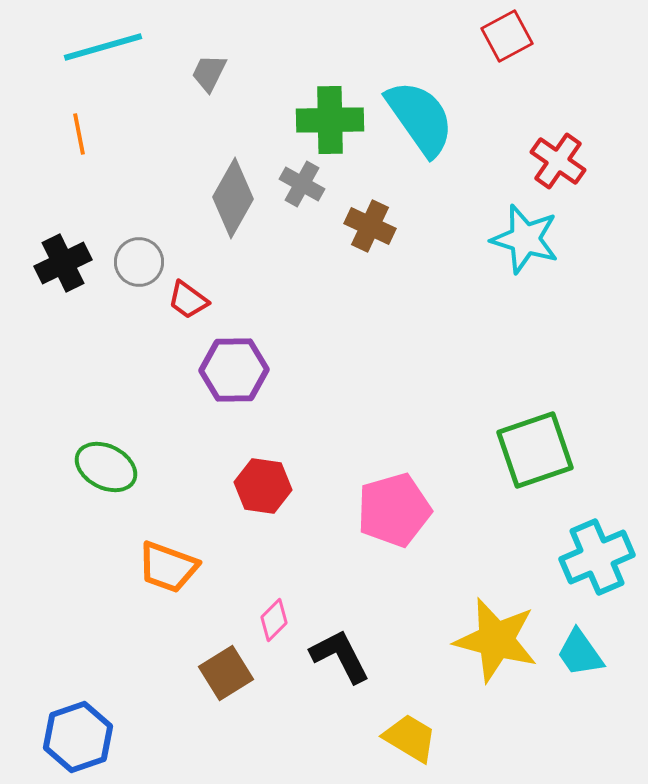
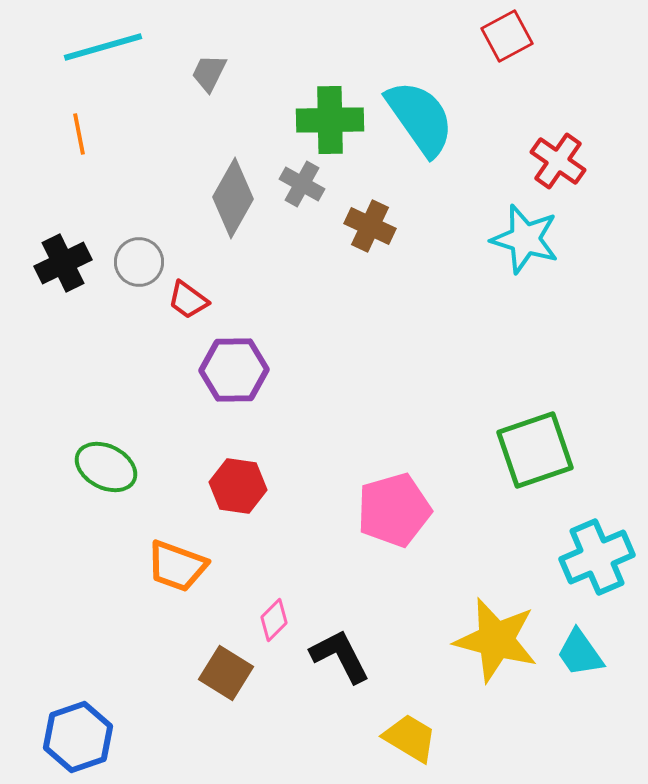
red hexagon: moved 25 px left
orange trapezoid: moved 9 px right, 1 px up
brown square: rotated 26 degrees counterclockwise
